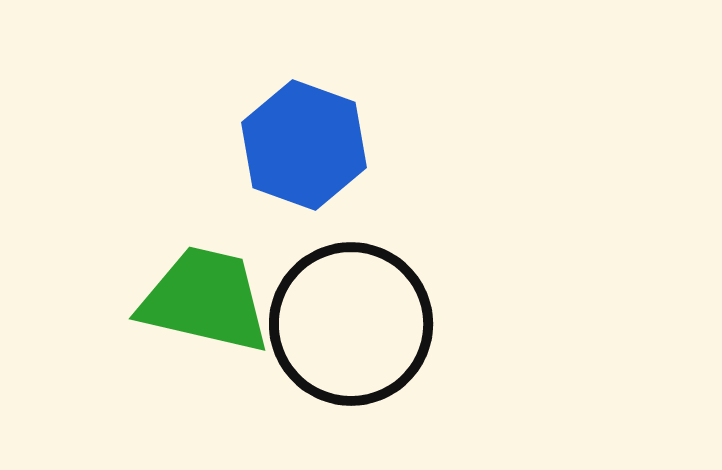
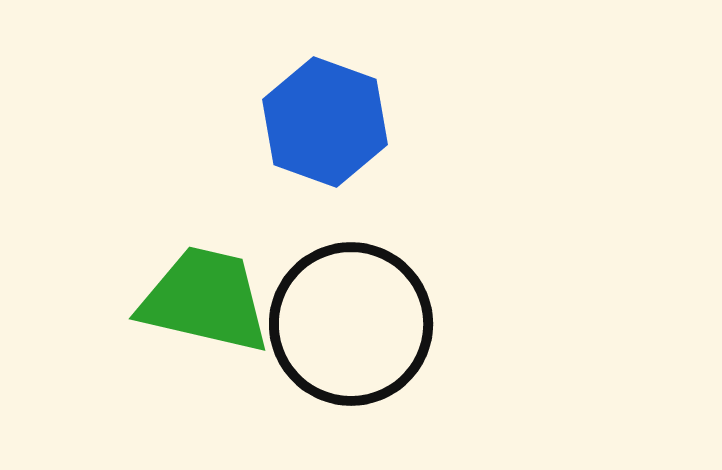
blue hexagon: moved 21 px right, 23 px up
